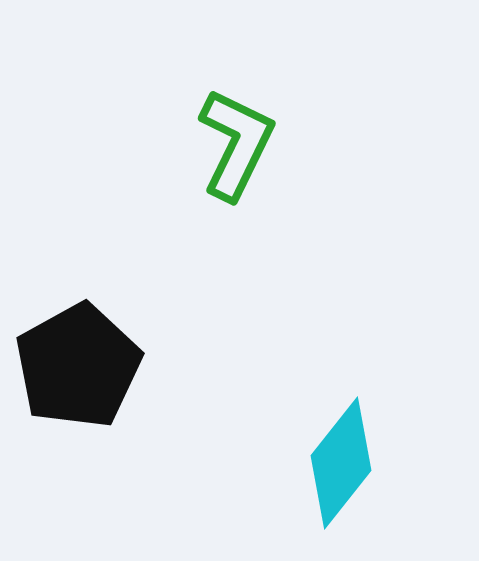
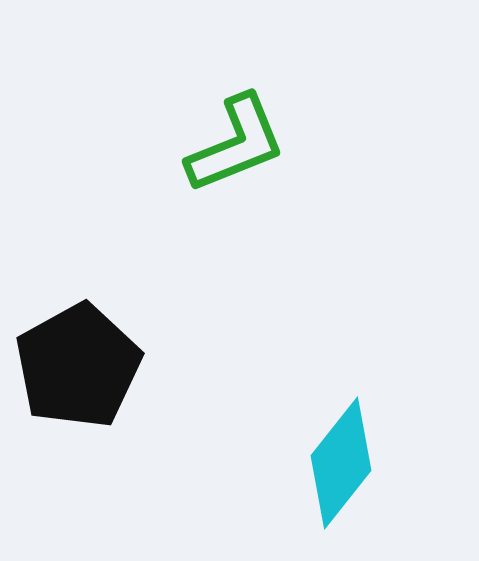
green L-shape: rotated 42 degrees clockwise
